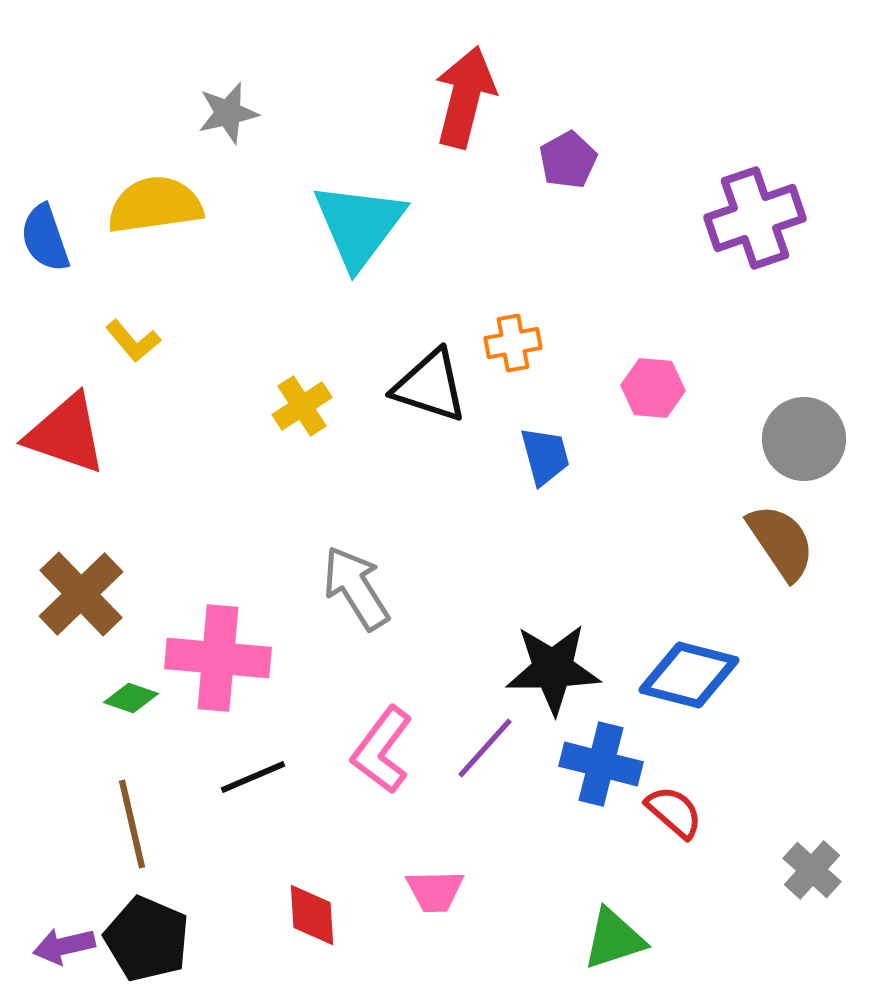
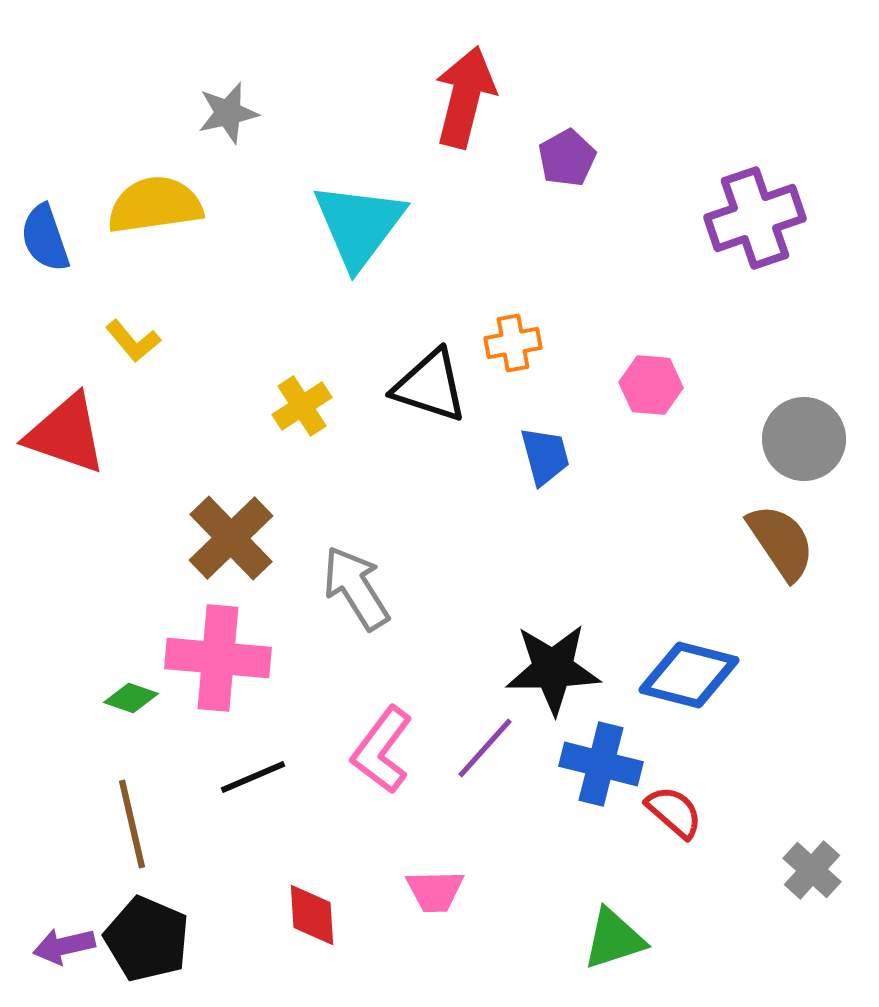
purple pentagon: moved 1 px left, 2 px up
pink hexagon: moved 2 px left, 3 px up
brown cross: moved 150 px right, 56 px up
